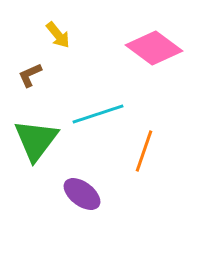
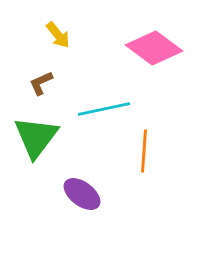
brown L-shape: moved 11 px right, 8 px down
cyan line: moved 6 px right, 5 px up; rotated 6 degrees clockwise
green triangle: moved 3 px up
orange line: rotated 15 degrees counterclockwise
